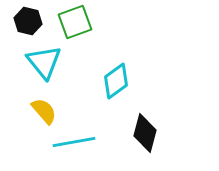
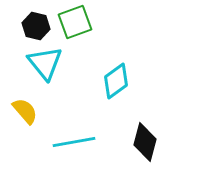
black hexagon: moved 8 px right, 5 px down
cyan triangle: moved 1 px right, 1 px down
yellow semicircle: moved 19 px left
black diamond: moved 9 px down
